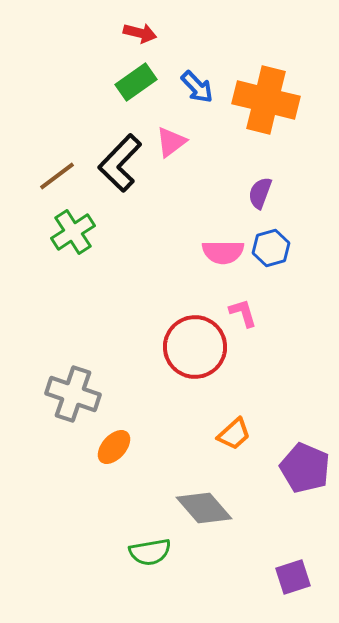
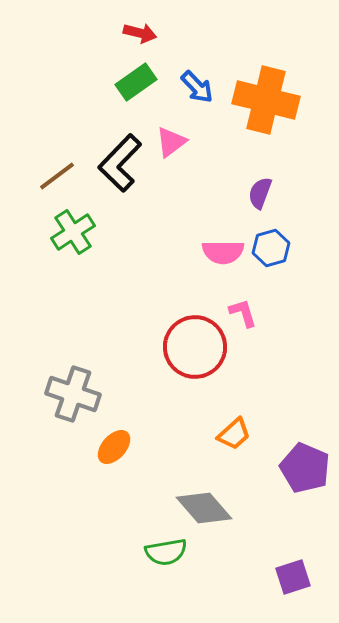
green semicircle: moved 16 px right
